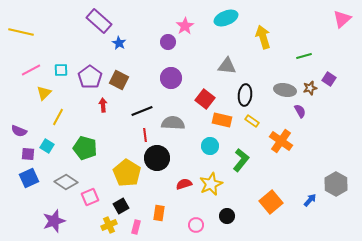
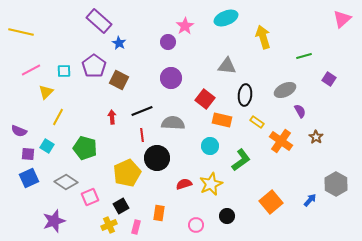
cyan square at (61, 70): moved 3 px right, 1 px down
purple pentagon at (90, 77): moved 4 px right, 11 px up
brown star at (310, 88): moved 6 px right, 49 px down; rotated 24 degrees counterclockwise
gray ellipse at (285, 90): rotated 35 degrees counterclockwise
yellow triangle at (44, 93): moved 2 px right, 1 px up
red arrow at (103, 105): moved 9 px right, 12 px down
yellow rectangle at (252, 121): moved 5 px right, 1 px down
red line at (145, 135): moved 3 px left
green L-shape at (241, 160): rotated 15 degrees clockwise
yellow pentagon at (127, 173): rotated 16 degrees clockwise
